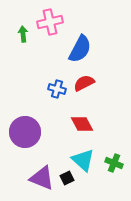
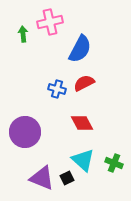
red diamond: moved 1 px up
